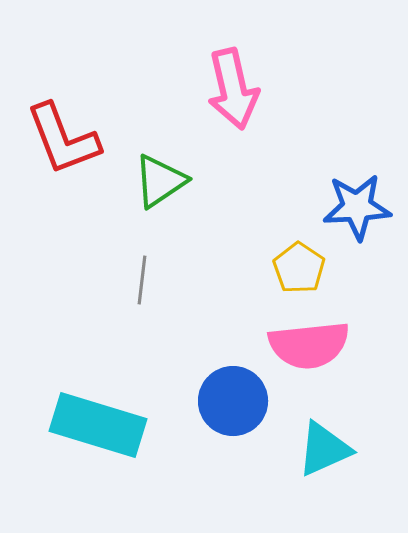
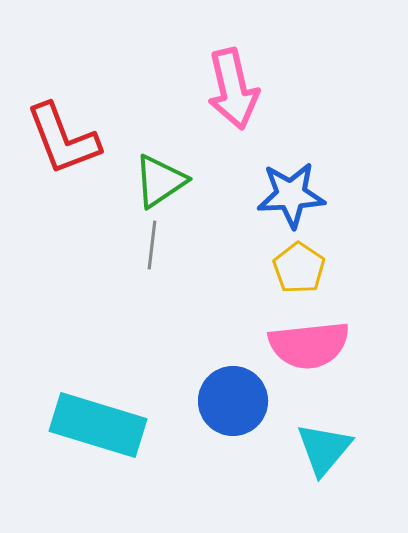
blue star: moved 66 px left, 12 px up
gray line: moved 10 px right, 35 px up
cyan triangle: rotated 26 degrees counterclockwise
